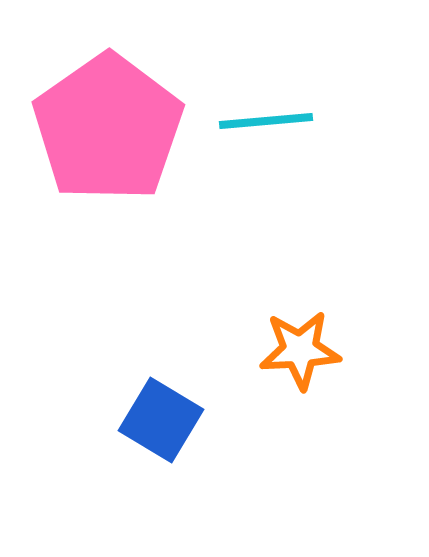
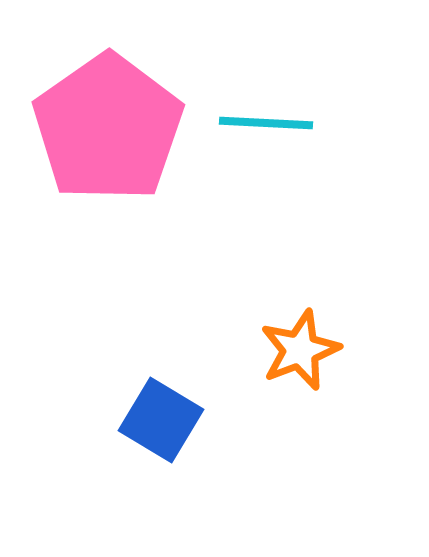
cyan line: moved 2 px down; rotated 8 degrees clockwise
orange star: rotated 18 degrees counterclockwise
